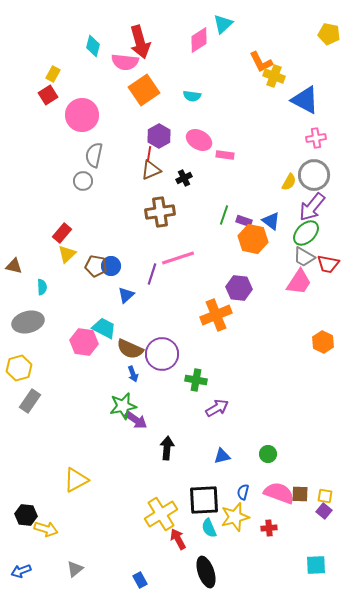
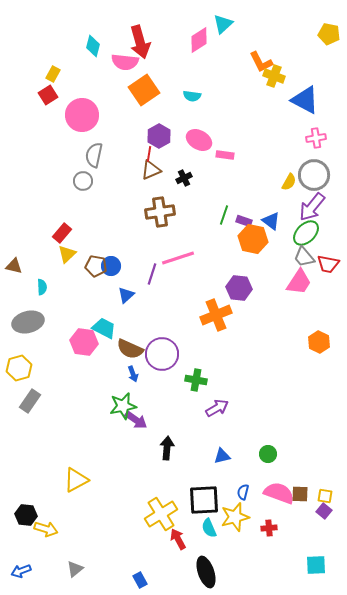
gray trapezoid at (304, 257): rotated 20 degrees clockwise
orange hexagon at (323, 342): moved 4 px left
